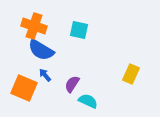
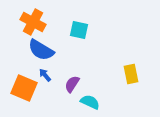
orange cross: moved 1 px left, 4 px up; rotated 10 degrees clockwise
yellow rectangle: rotated 36 degrees counterclockwise
cyan semicircle: moved 2 px right, 1 px down
